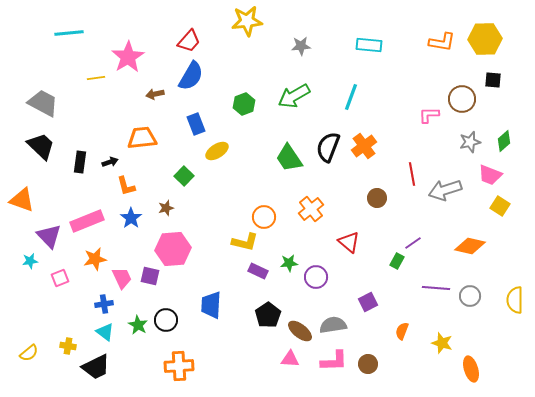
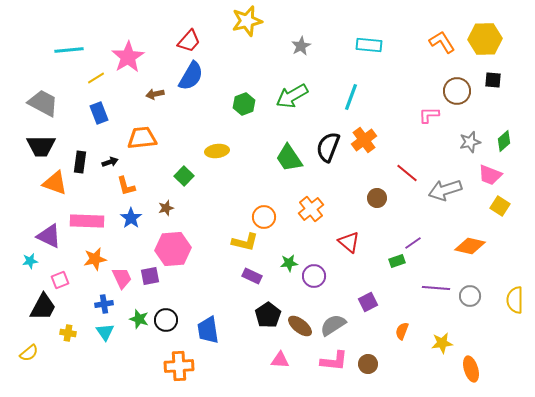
yellow star at (247, 21): rotated 8 degrees counterclockwise
cyan line at (69, 33): moved 17 px down
orange L-shape at (442, 42): rotated 132 degrees counterclockwise
gray star at (301, 46): rotated 24 degrees counterclockwise
yellow line at (96, 78): rotated 24 degrees counterclockwise
green arrow at (294, 96): moved 2 px left
brown circle at (462, 99): moved 5 px left, 8 px up
blue rectangle at (196, 124): moved 97 px left, 11 px up
black trapezoid at (41, 146): rotated 136 degrees clockwise
orange cross at (364, 146): moved 6 px up
yellow ellipse at (217, 151): rotated 25 degrees clockwise
red line at (412, 174): moved 5 px left, 1 px up; rotated 40 degrees counterclockwise
orange triangle at (22, 200): moved 33 px right, 17 px up
pink rectangle at (87, 221): rotated 24 degrees clockwise
purple triangle at (49, 236): rotated 20 degrees counterclockwise
green rectangle at (397, 261): rotated 42 degrees clockwise
purple rectangle at (258, 271): moved 6 px left, 5 px down
purple square at (150, 276): rotated 24 degrees counterclockwise
purple circle at (316, 277): moved 2 px left, 1 px up
pink square at (60, 278): moved 2 px down
blue trapezoid at (211, 305): moved 3 px left, 25 px down; rotated 12 degrees counterclockwise
green star at (138, 325): moved 1 px right, 6 px up; rotated 12 degrees counterclockwise
gray semicircle at (333, 325): rotated 24 degrees counterclockwise
brown ellipse at (300, 331): moved 5 px up
cyan triangle at (105, 332): rotated 18 degrees clockwise
yellow star at (442, 343): rotated 25 degrees counterclockwise
yellow cross at (68, 346): moved 13 px up
pink triangle at (290, 359): moved 10 px left, 1 px down
pink L-shape at (334, 361): rotated 8 degrees clockwise
black trapezoid at (96, 367): moved 53 px left, 60 px up; rotated 36 degrees counterclockwise
